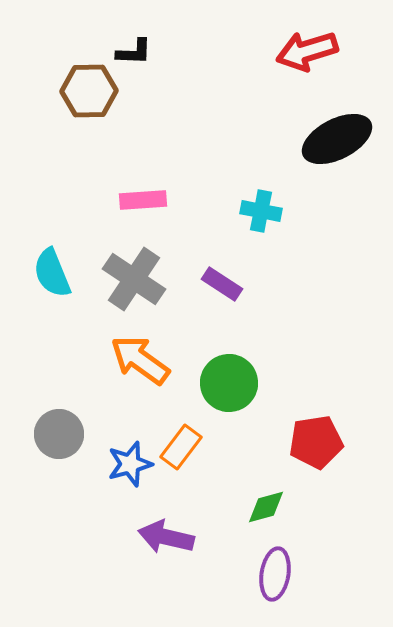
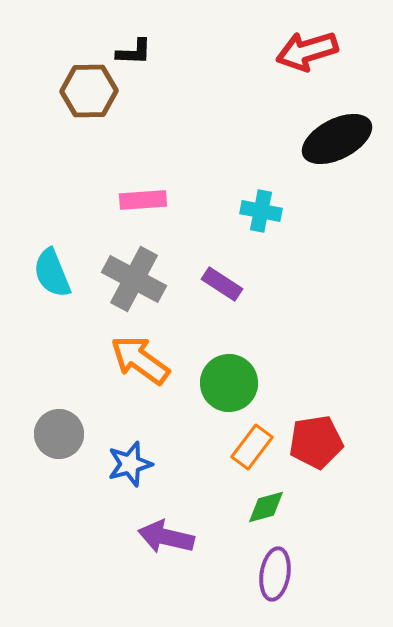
gray cross: rotated 6 degrees counterclockwise
orange rectangle: moved 71 px right
